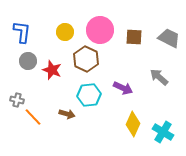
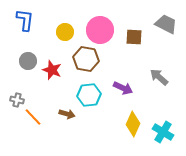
blue L-shape: moved 3 px right, 12 px up
gray trapezoid: moved 3 px left, 14 px up
brown hexagon: rotated 15 degrees counterclockwise
